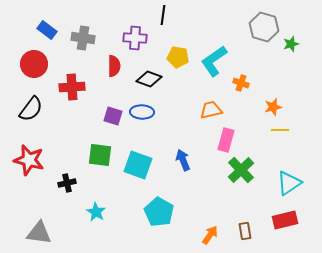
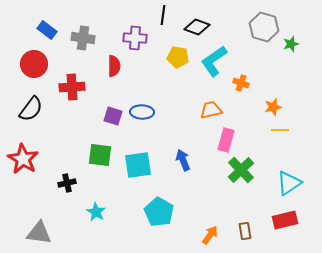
black diamond: moved 48 px right, 52 px up
red star: moved 6 px left, 1 px up; rotated 16 degrees clockwise
cyan square: rotated 28 degrees counterclockwise
